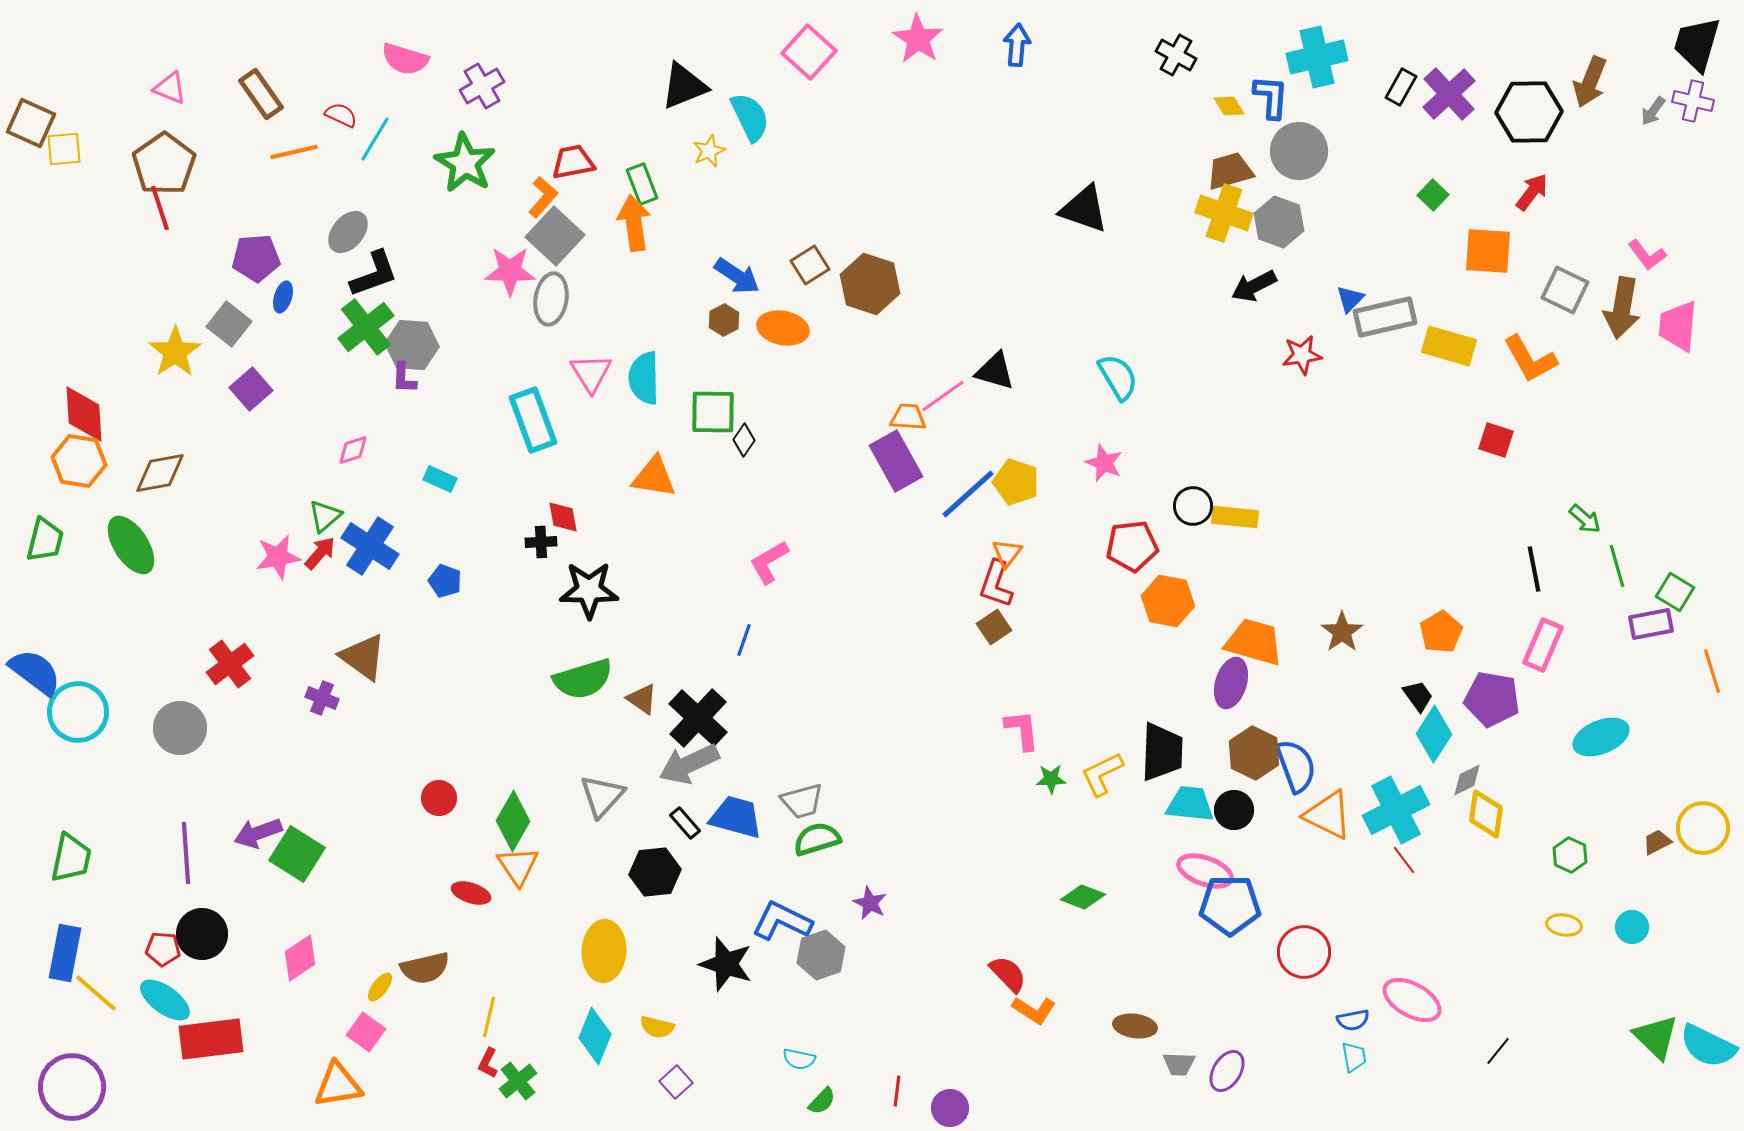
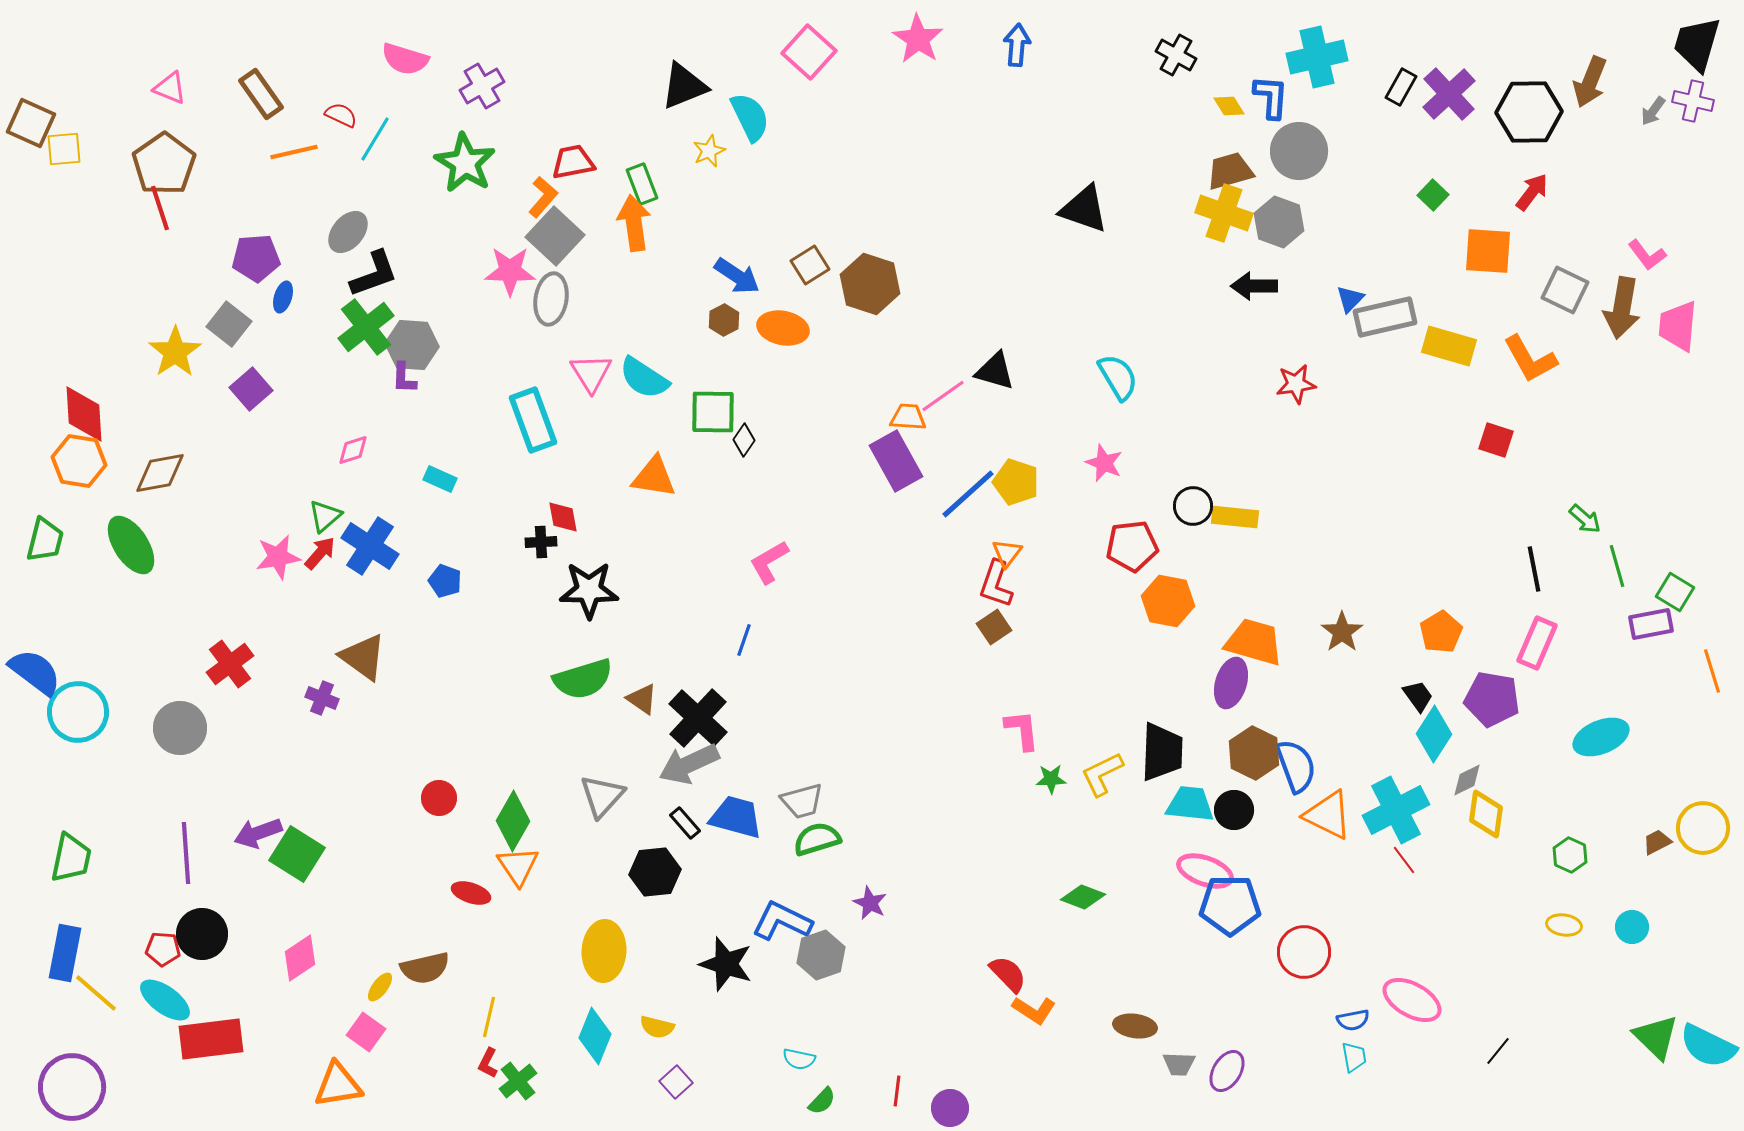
black arrow at (1254, 286): rotated 27 degrees clockwise
red star at (1302, 355): moved 6 px left, 29 px down
cyan semicircle at (644, 378): rotated 56 degrees counterclockwise
pink rectangle at (1543, 645): moved 6 px left, 2 px up
